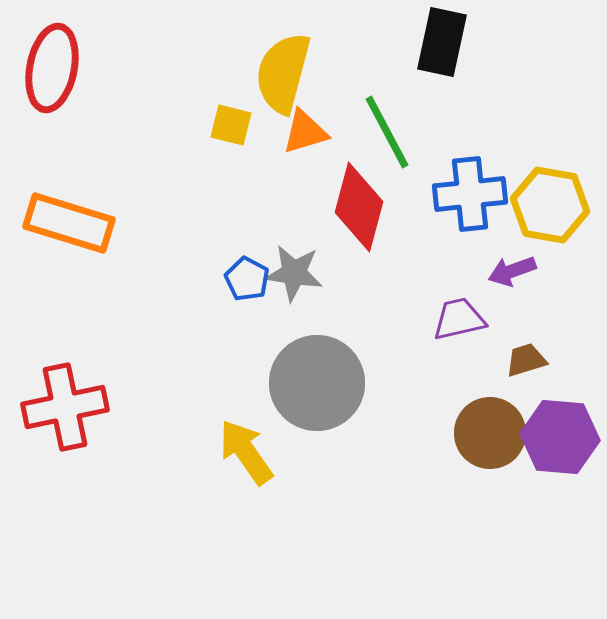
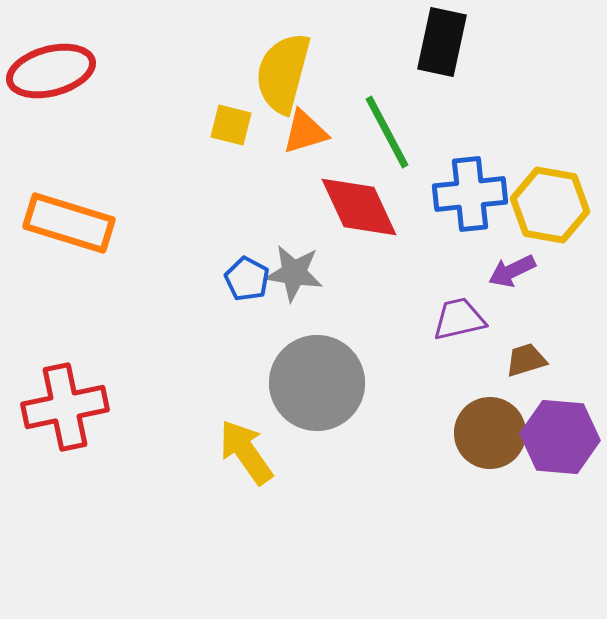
red ellipse: moved 1 px left, 3 px down; rotated 64 degrees clockwise
red diamond: rotated 40 degrees counterclockwise
purple arrow: rotated 6 degrees counterclockwise
